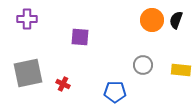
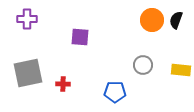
red cross: rotated 24 degrees counterclockwise
